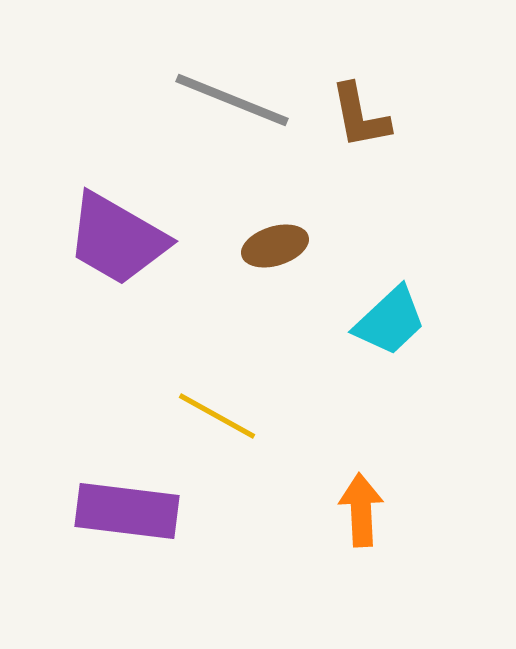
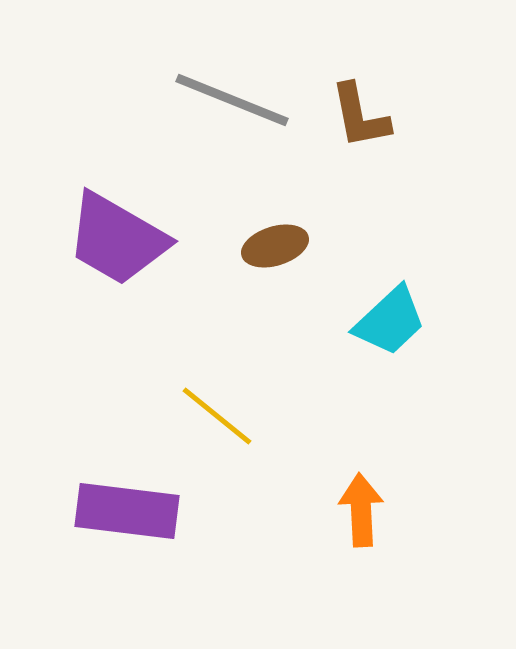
yellow line: rotated 10 degrees clockwise
